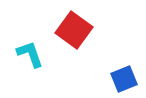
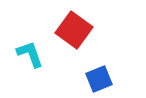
blue square: moved 25 px left
